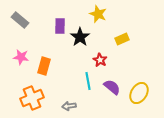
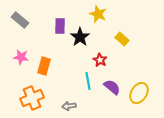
yellow rectangle: rotated 64 degrees clockwise
